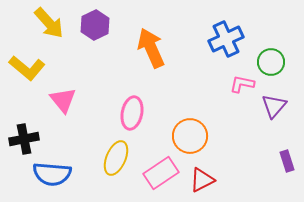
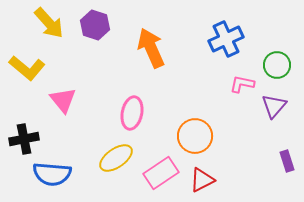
purple hexagon: rotated 16 degrees counterclockwise
green circle: moved 6 px right, 3 px down
orange circle: moved 5 px right
yellow ellipse: rotated 32 degrees clockwise
